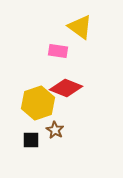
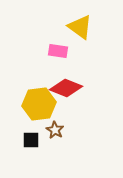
yellow hexagon: moved 1 px right, 1 px down; rotated 12 degrees clockwise
